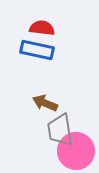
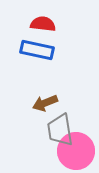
red semicircle: moved 1 px right, 4 px up
brown arrow: rotated 45 degrees counterclockwise
